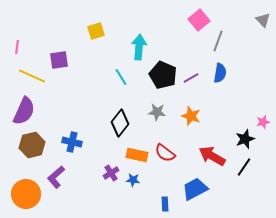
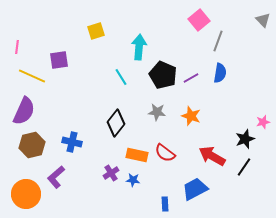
black diamond: moved 4 px left
